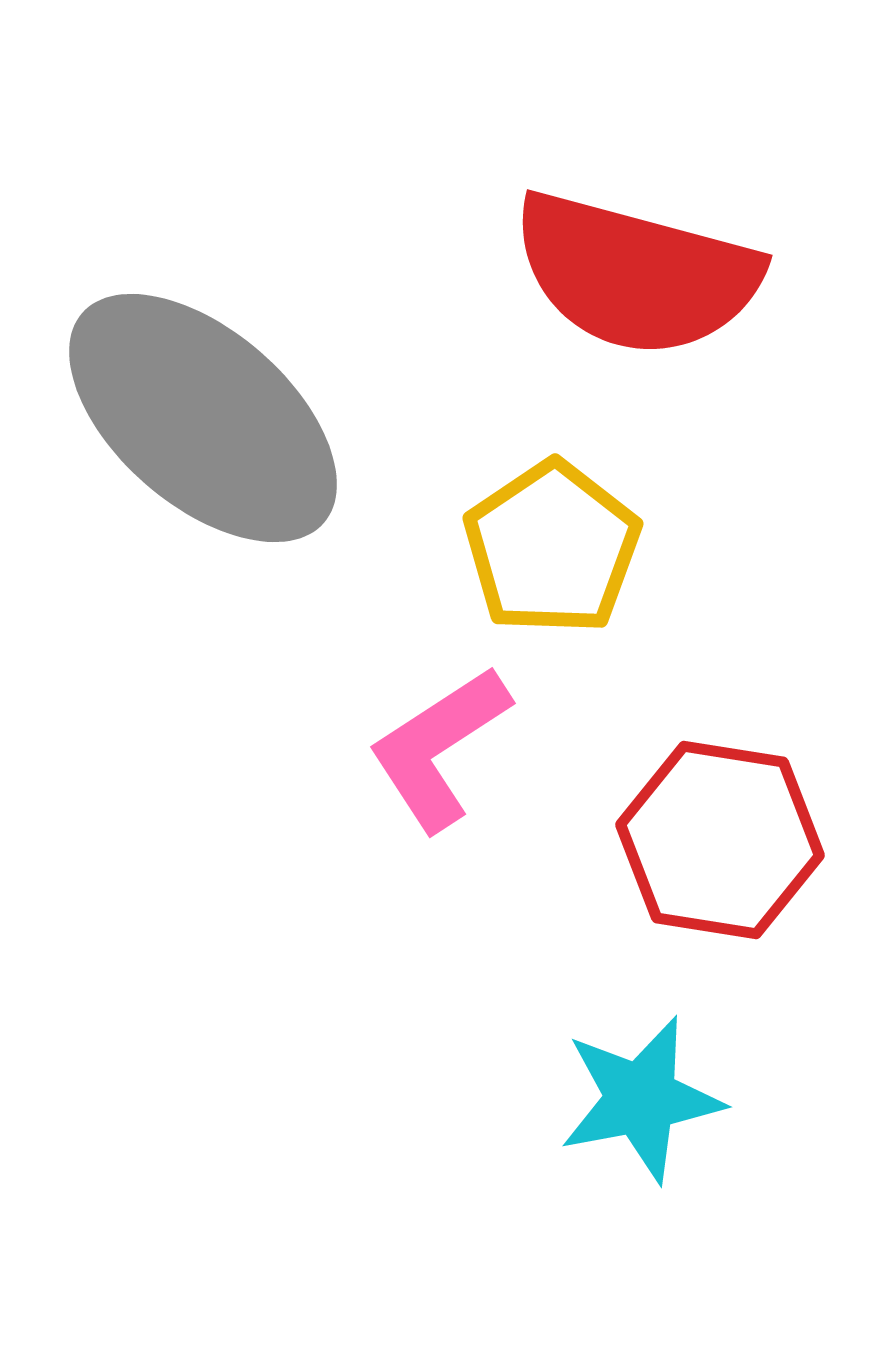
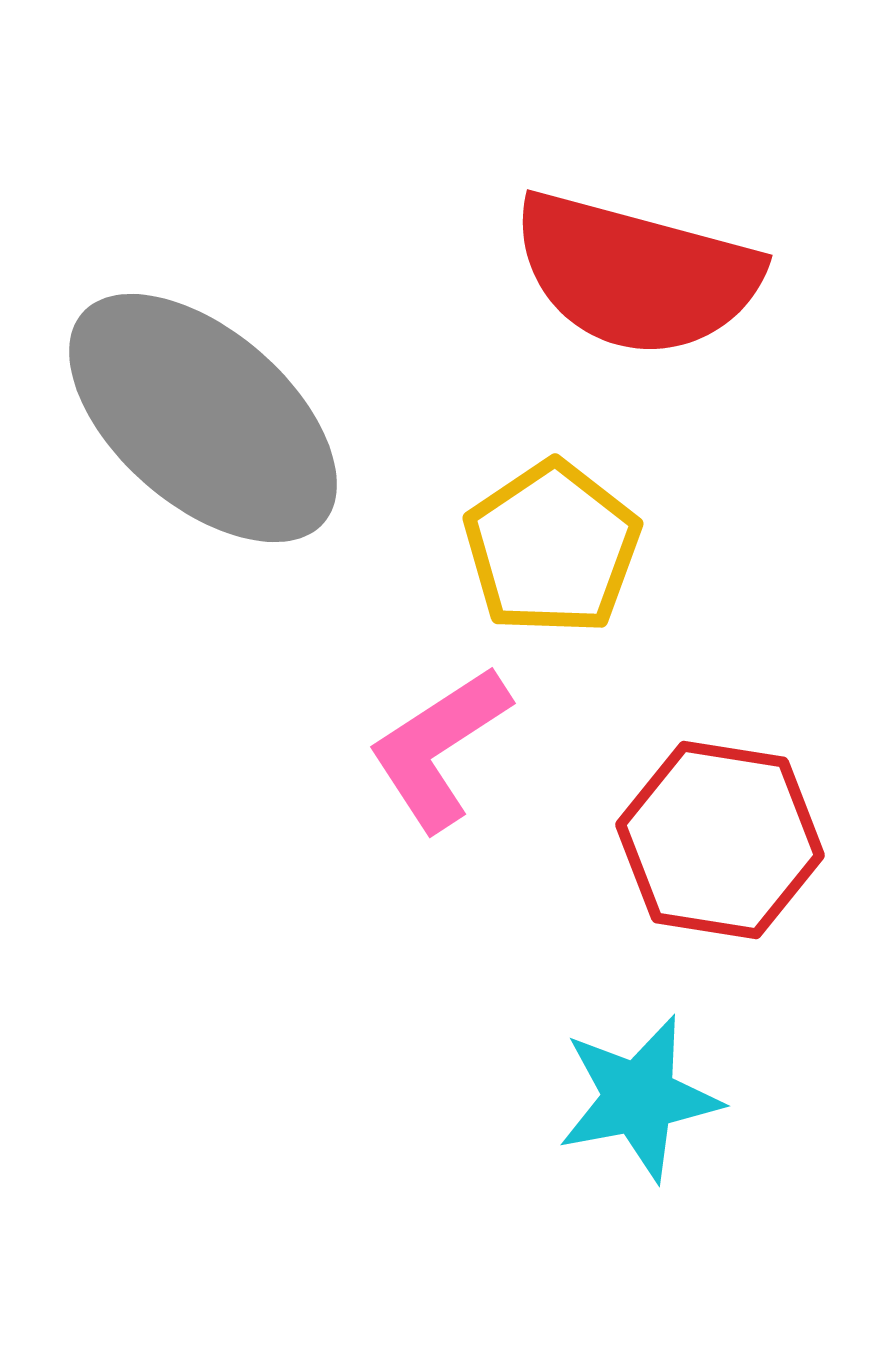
cyan star: moved 2 px left, 1 px up
